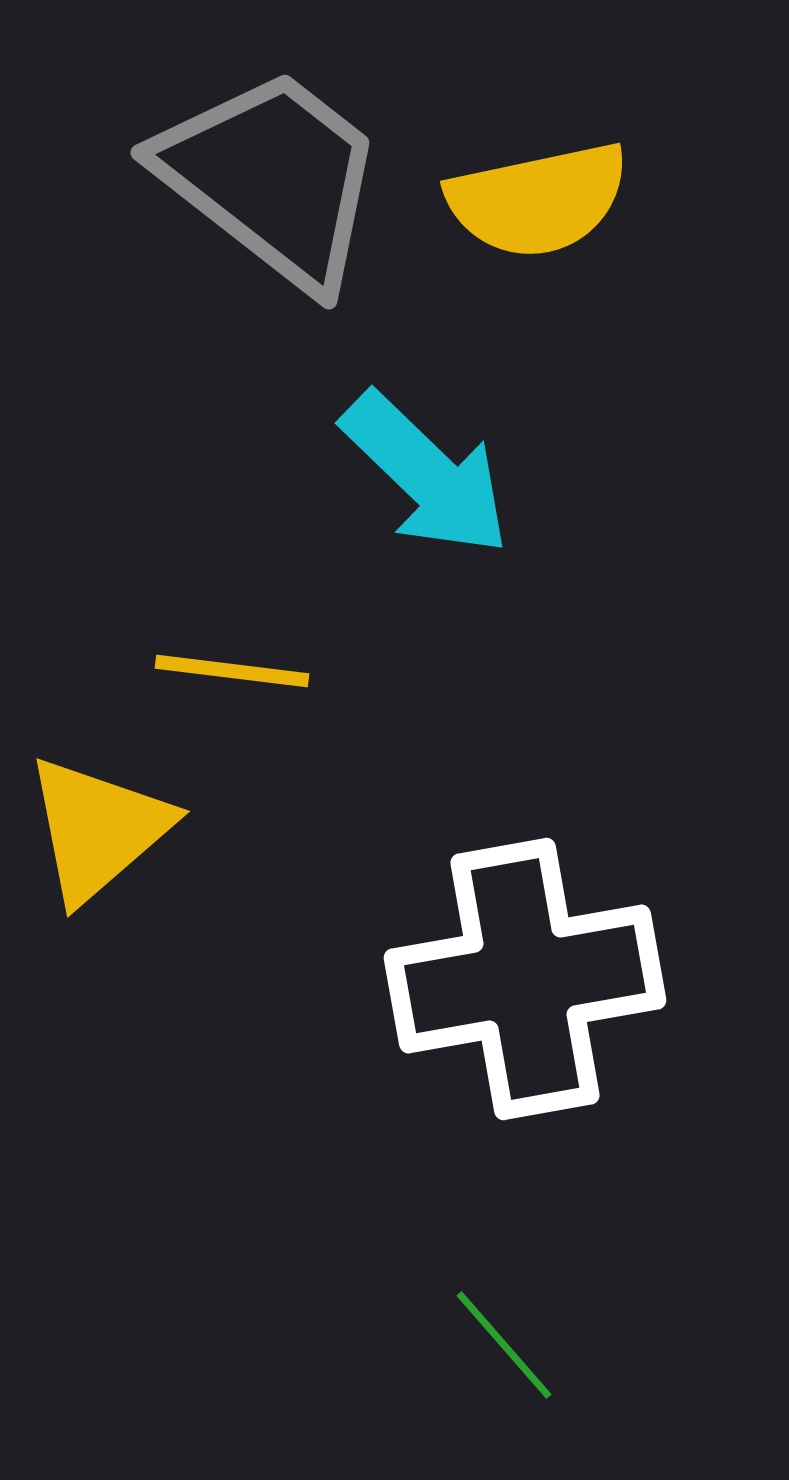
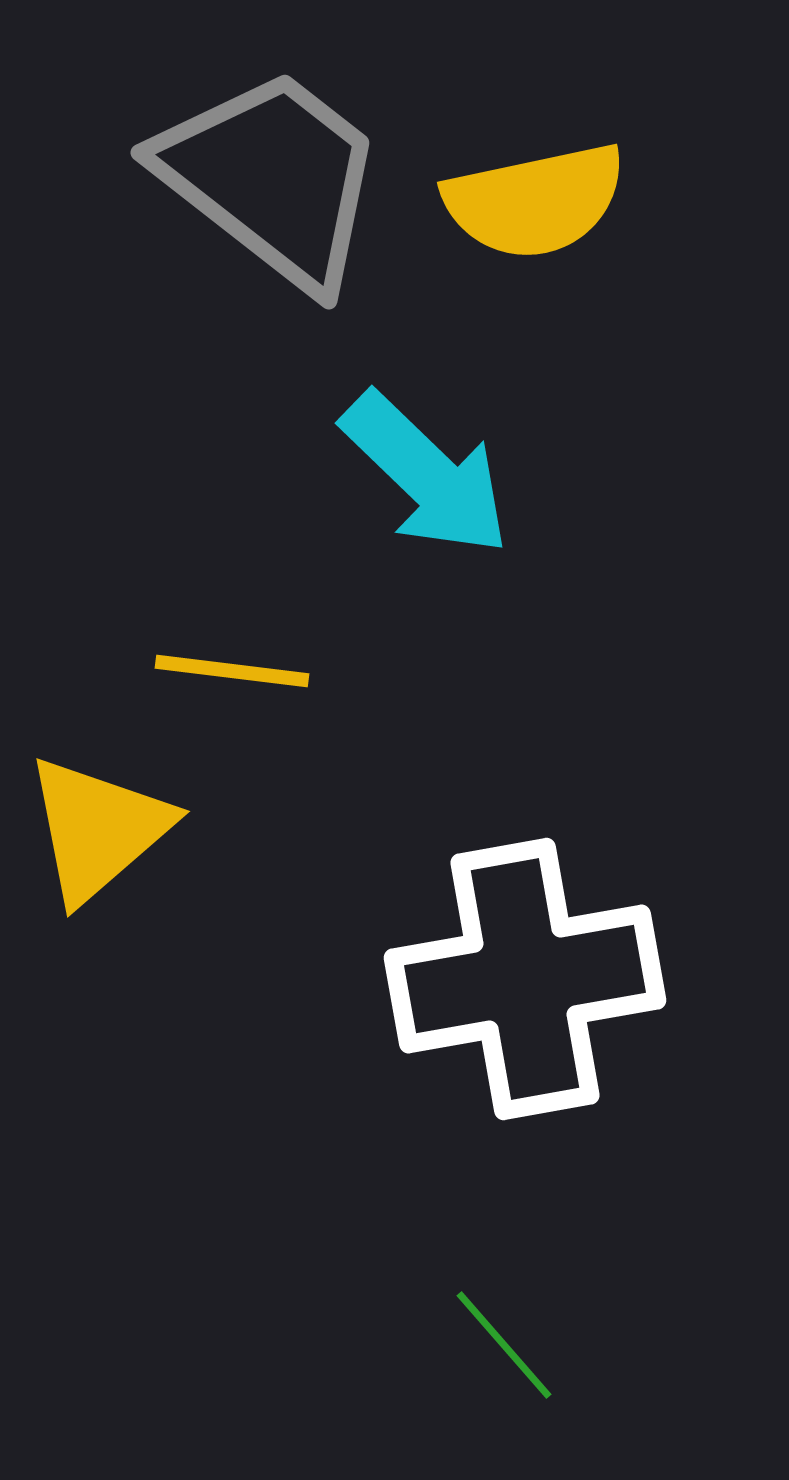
yellow semicircle: moved 3 px left, 1 px down
